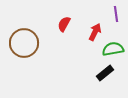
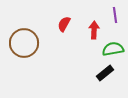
purple line: moved 1 px left, 1 px down
red arrow: moved 1 px left, 2 px up; rotated 24 degrees counterclockwise
